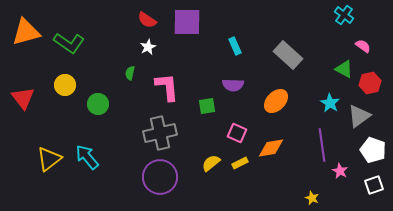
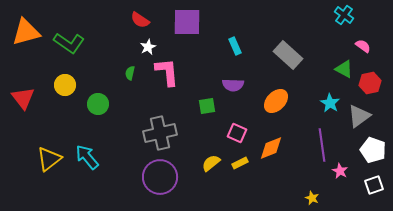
red semicircle: moved 7 px left
pink L-shape: moved 15 px up
orange diamond: rotated 12 degrees counterclockwise
